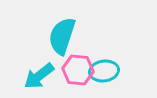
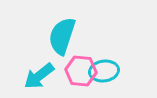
pink hexagon: moved 3 px right, 1 px down
